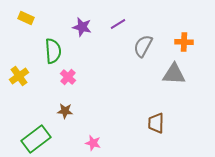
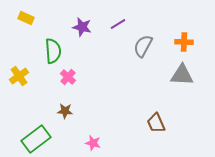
gray triangle: moved 8 px right, 1 px down
brown trapezoid: rotated 25 degrees counterclockwise
